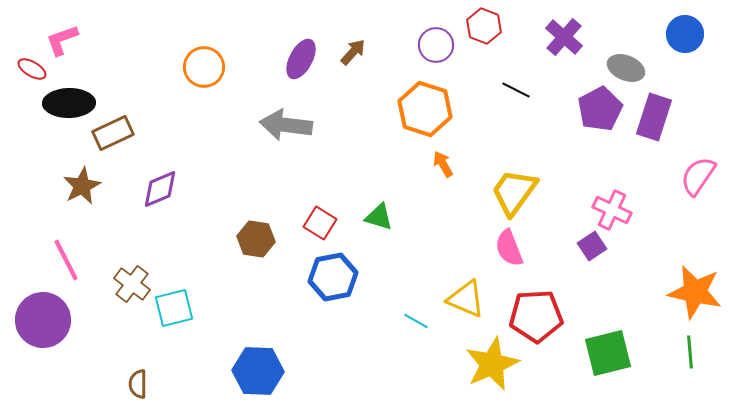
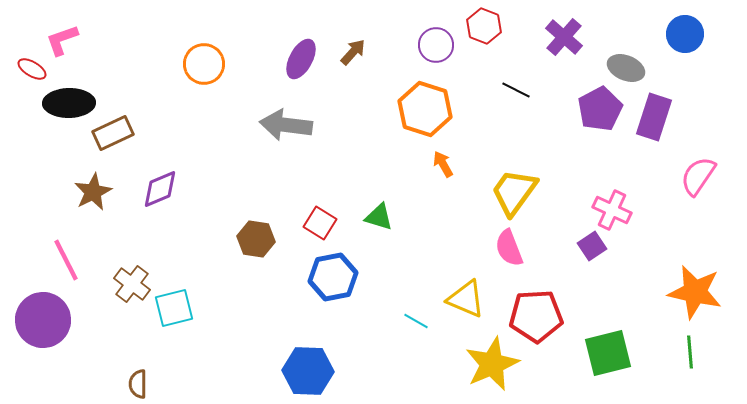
orange circle at (204, 67): moved 3 px up
brown star at (82, 186): moved 11 px right, 6 px down
blue hexagon at (258, 371): moved 50 px right
